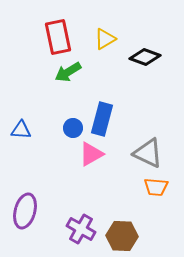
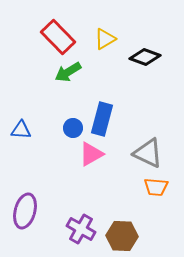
red rectangle: rotated 32 degrees counterclockwise
